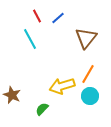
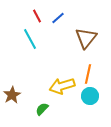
orange line: rotated 18 degrees counterclockwise
brown star: rotated 18 degrees clockwise
